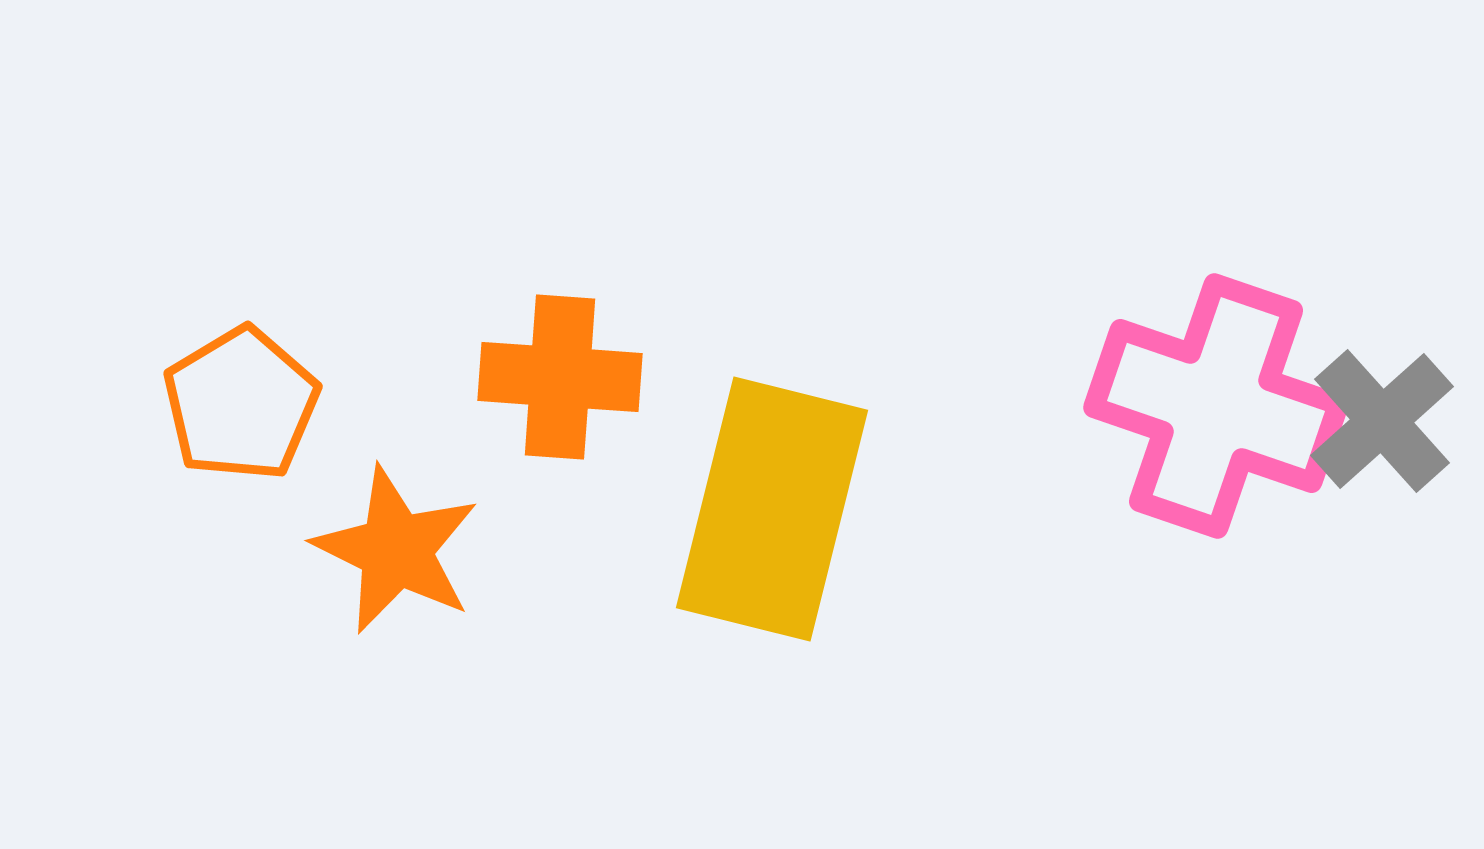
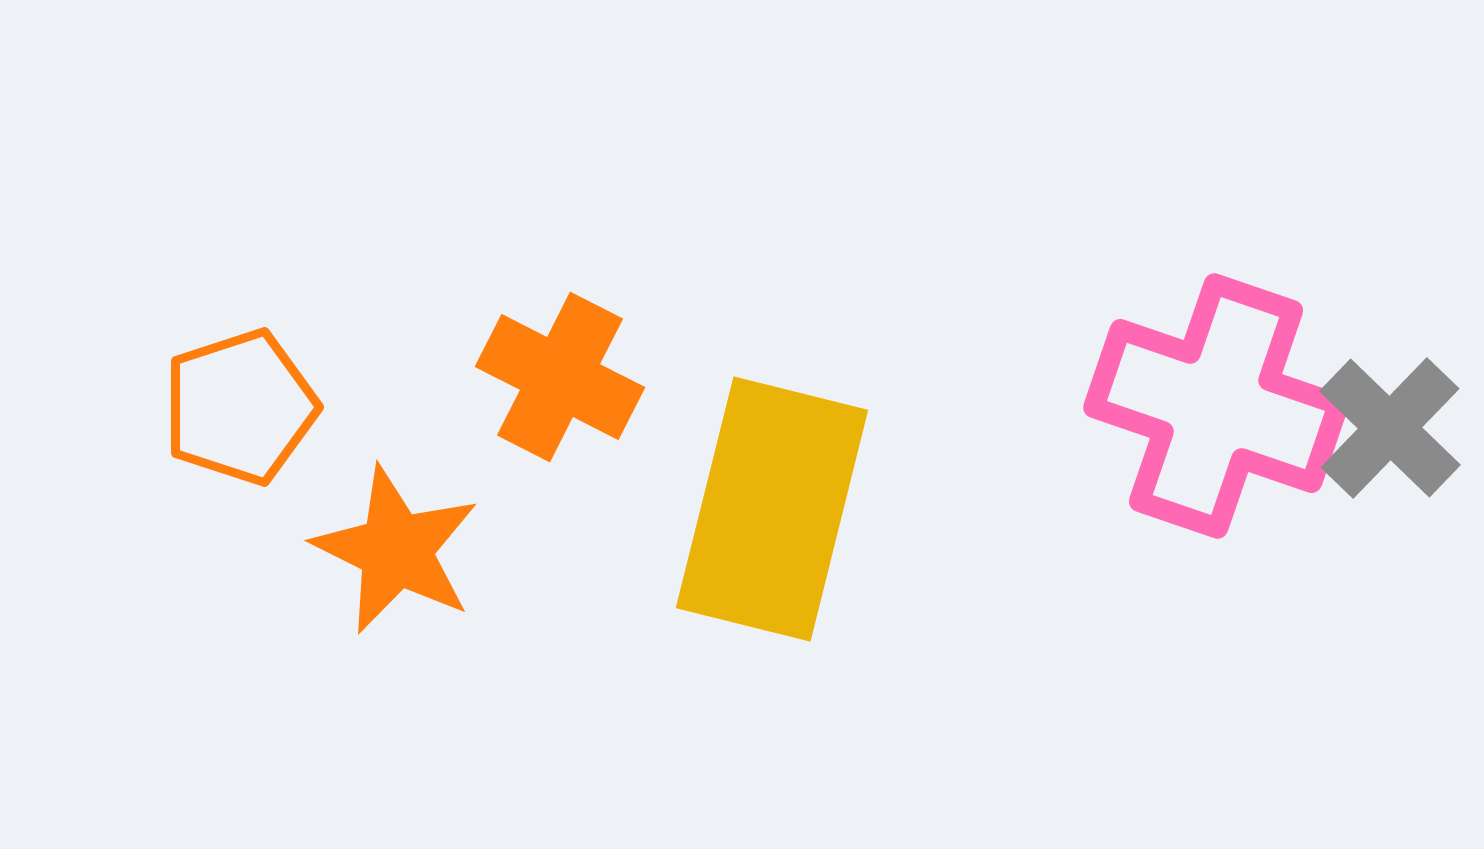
orange cross: rotated 23 degrees clockwise
orange pentagon: moved 1 px left, 3 px down; rotated 13 degrees clockwise
gray cross: moved 8 px right, 7 px down; rotated 4 degrees counterclockwise
